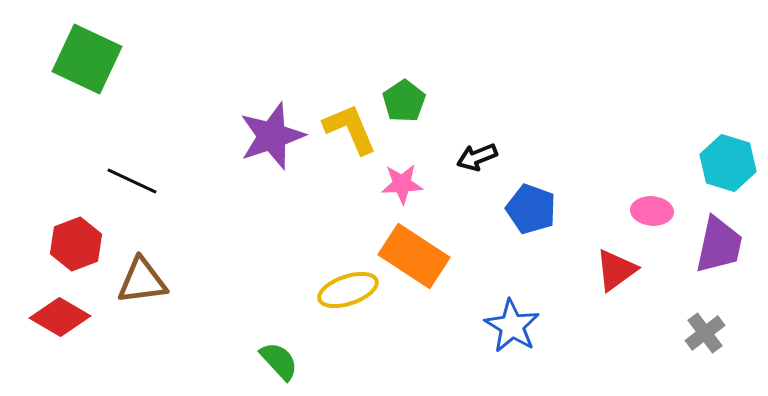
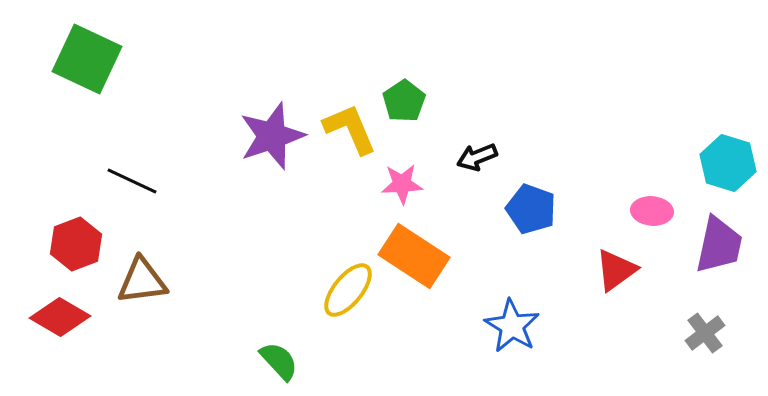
yellow ellipse: rotated 32 degrees counterclockwise
